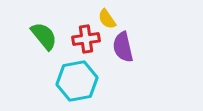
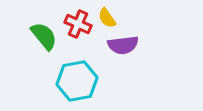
yellow semicircle: moved 1 px up
red cross: moved 8 px left, 15 px up; rotated 32 degrees clockwise
purple semicircle: moved 2 px up; rotated 84 degrees counterclockwise
